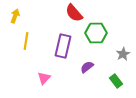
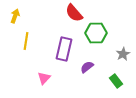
purple rectangle: moved 1 px right, 3 px down
